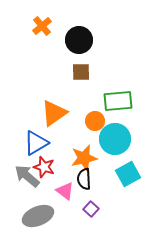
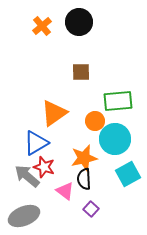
black circle: moved 18 px up
gray ellipse: moved 14 px left
